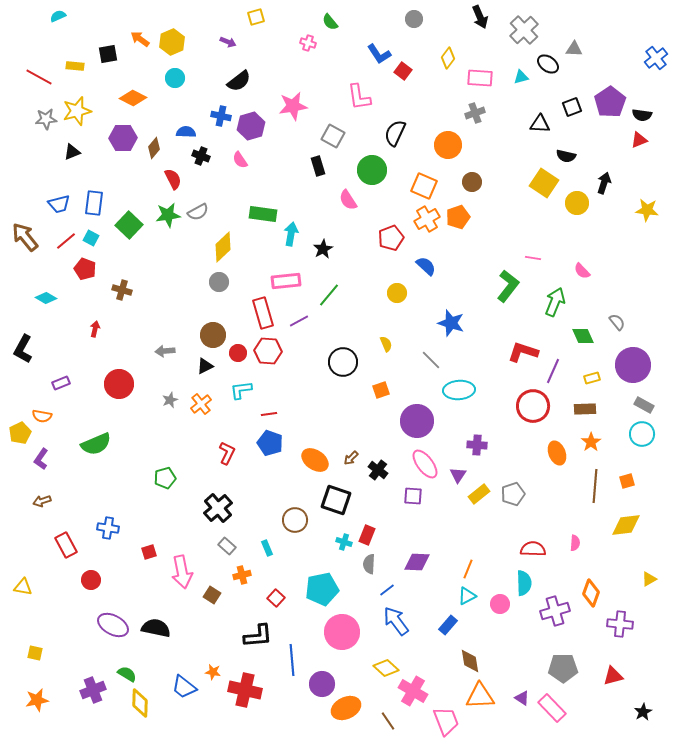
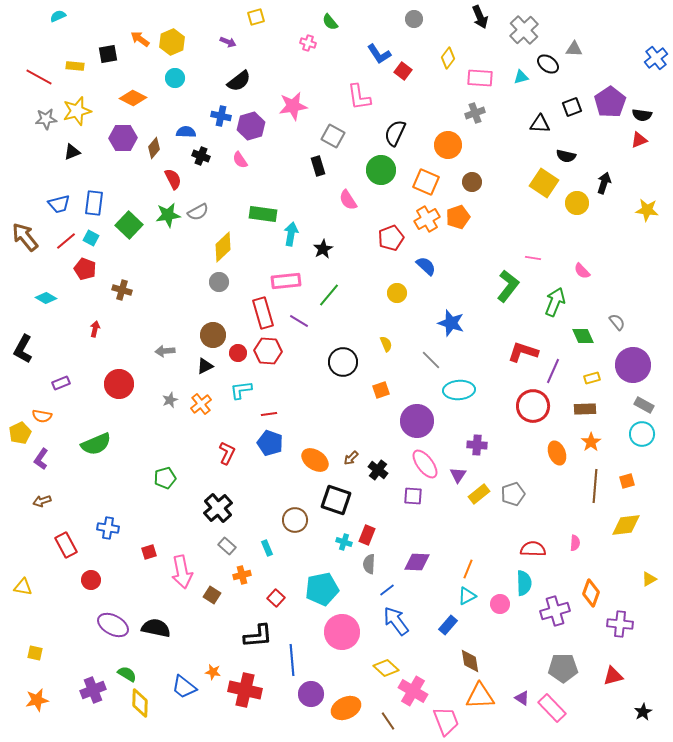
green circle at (372, 170): moved 9 px right
orange square at (424, 186): moved 2 px right, 4 px up
purple line at (299, 321): rotated 60 degrees clockwise
purple circle at (322, 684): moved 11 px left, 10 px down
